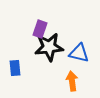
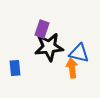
purple rectangle: moved 2 px right
orange arrow: moved 13 px up
